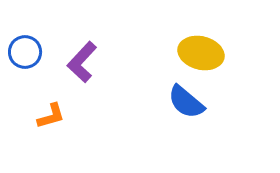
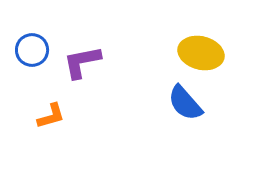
blue circle: moved 7 px right, 2 px up
purple L-shape: rotated 36 degrees clockwise
blue semicircle: moved 1 px left, 1 px down; rotated 9 degrees clockwise
